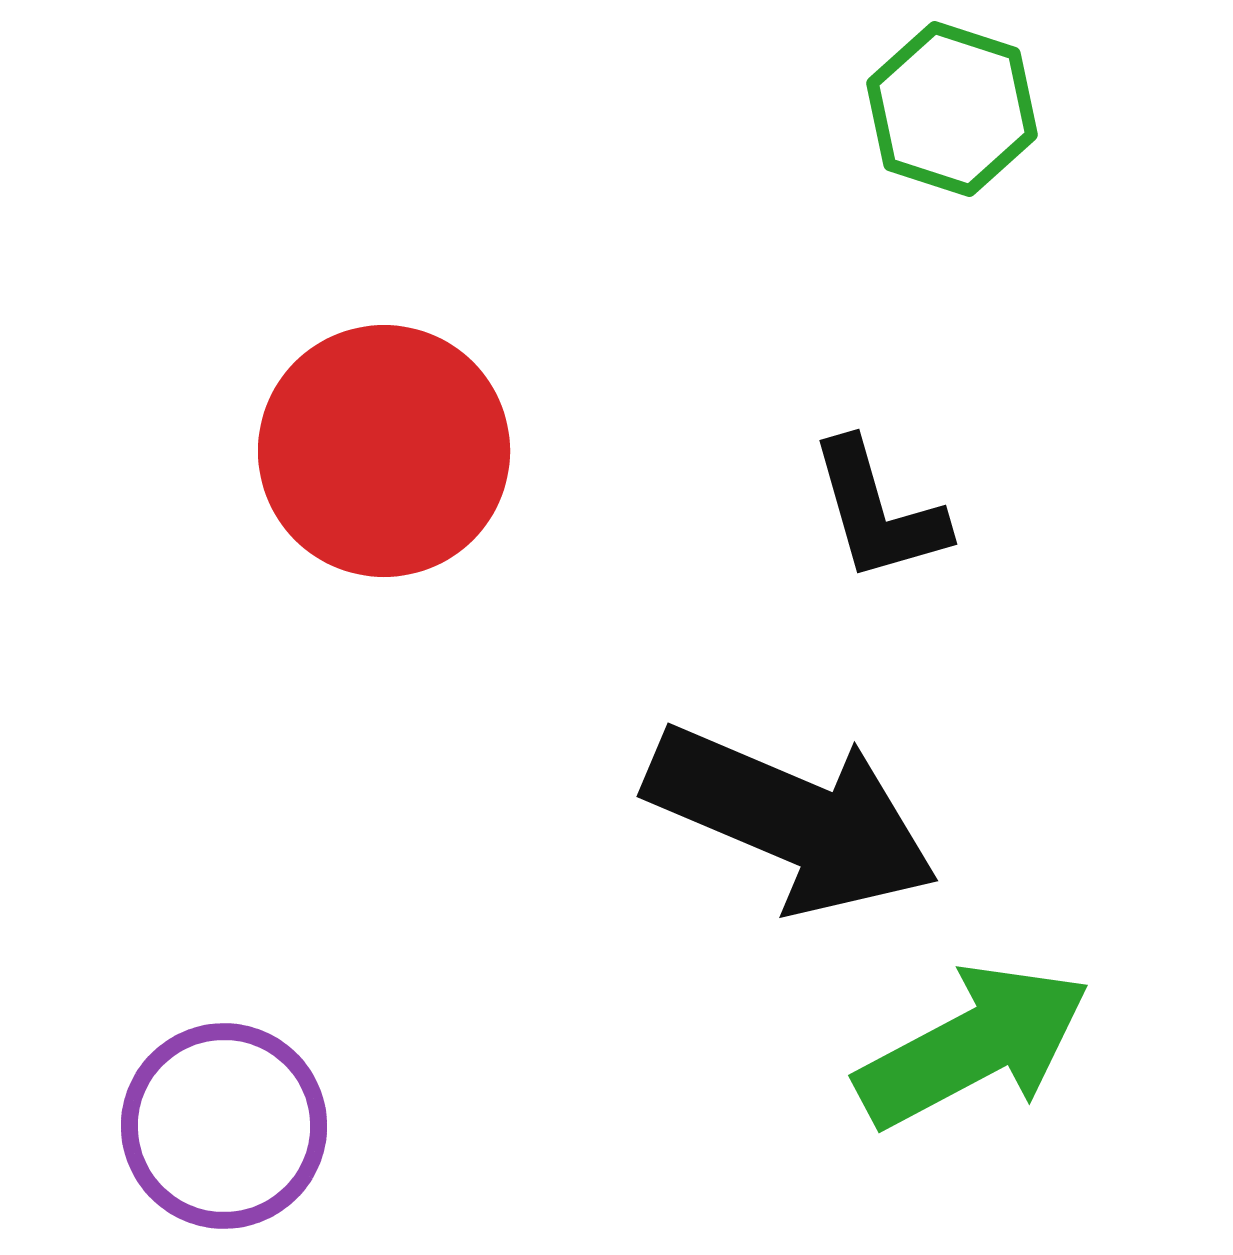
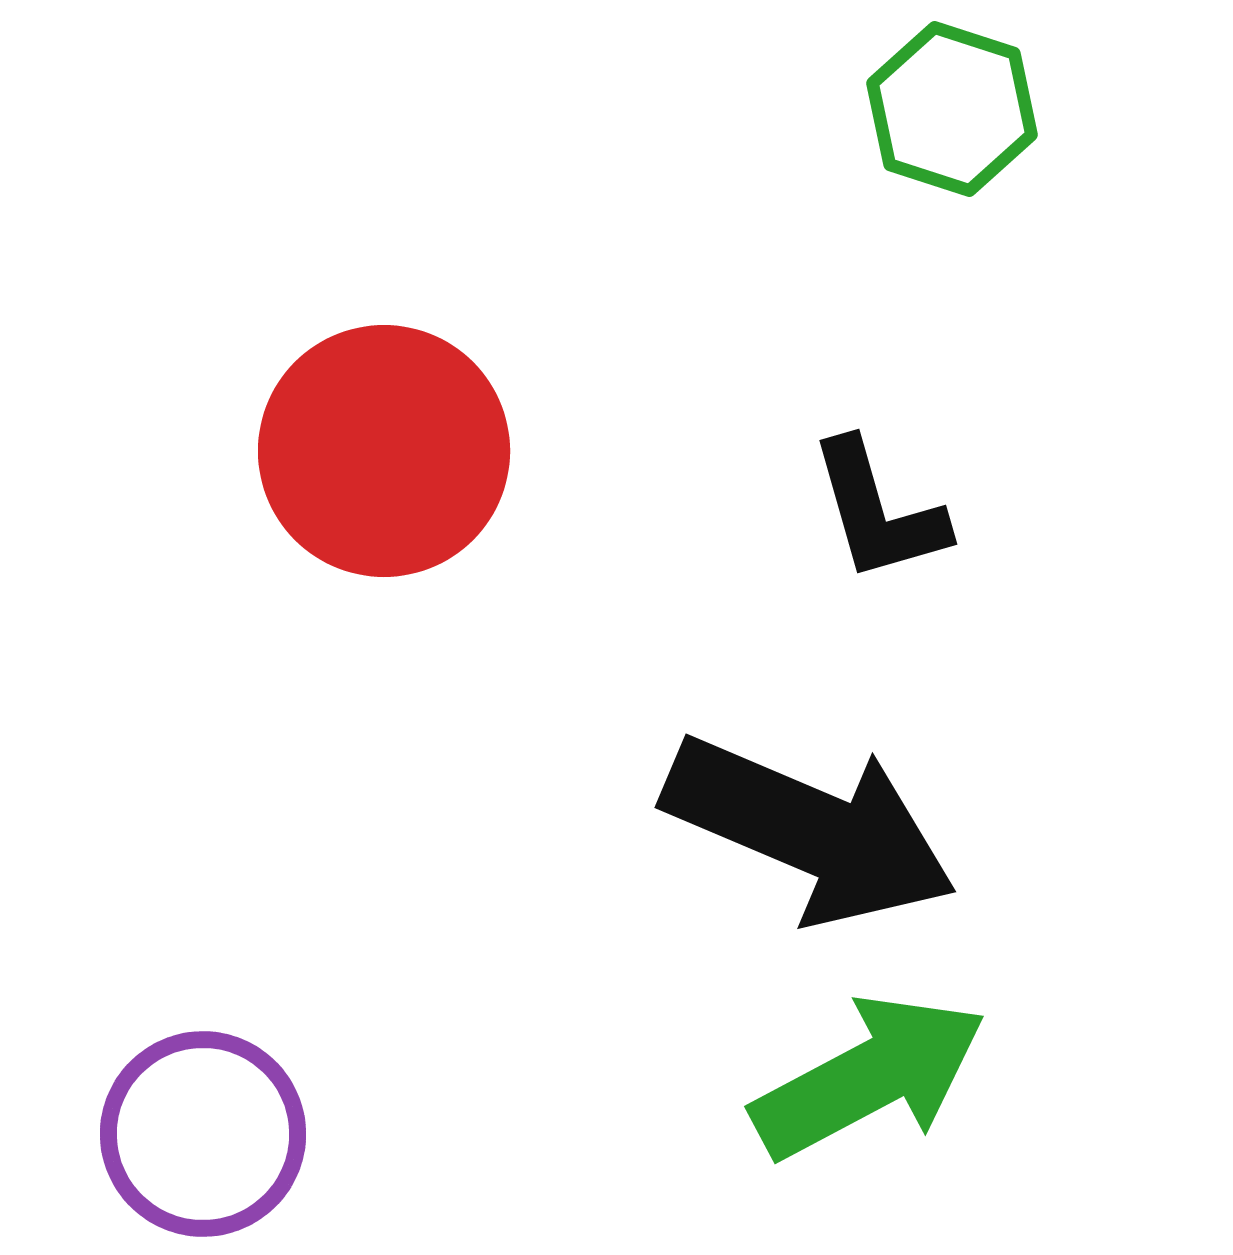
black arrow: moved 18 px right, 11 px down
green arrow: moved 104 px left, 31 px down
purple circle: moved 21 px left, 8 px down
